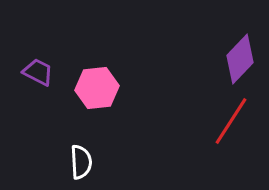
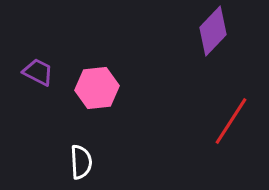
purple diamond: moved 27 px left, 28 px up
